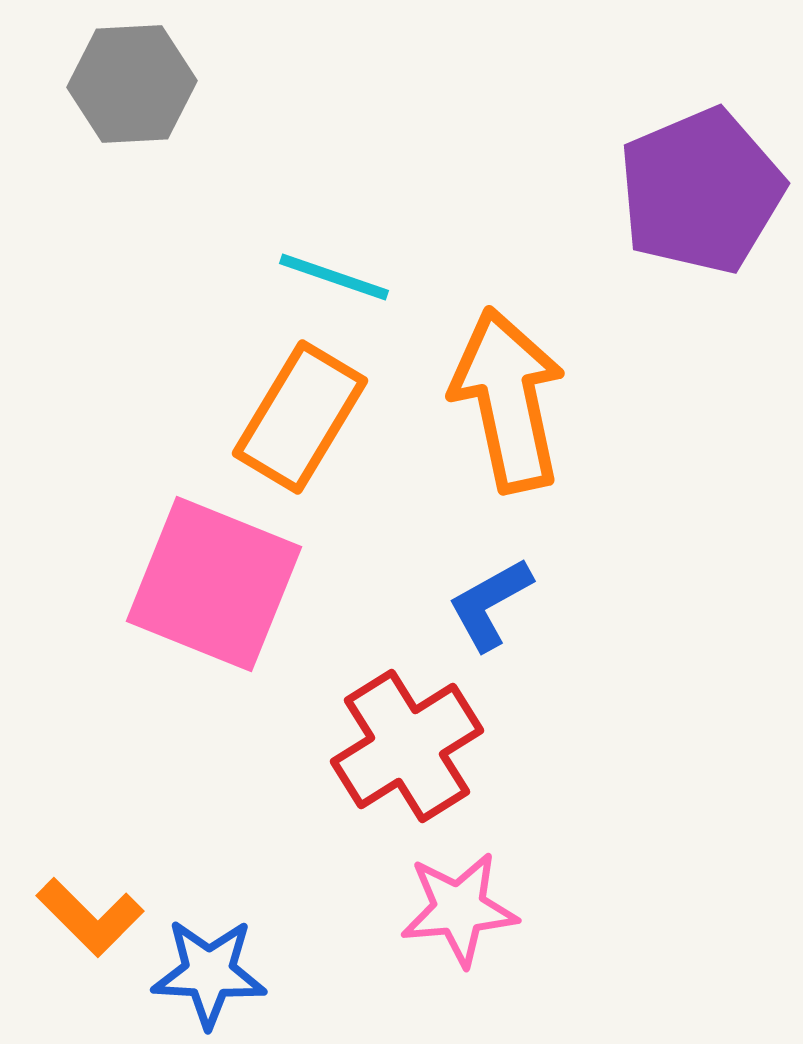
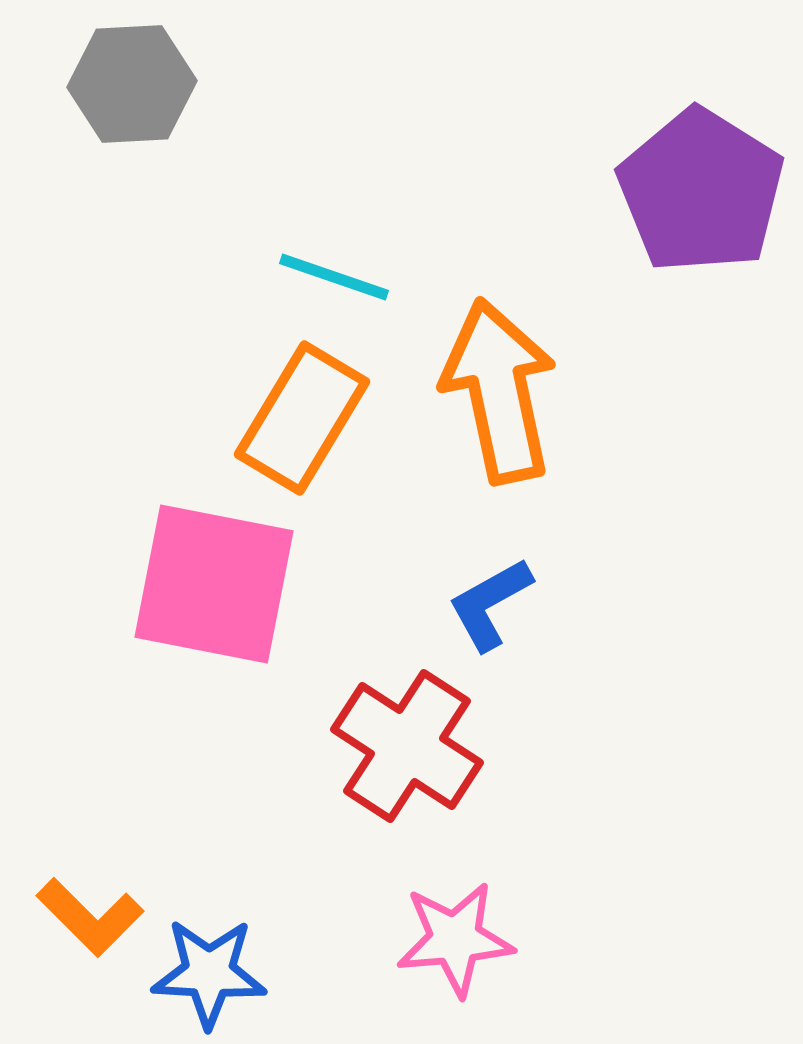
purple pentagon: rotated 17 degrees counterclockwise
orange arrow: moved 9 px left, 9 px up
orange rectangle: moved 2 px right, 1 px down
pink square: rotated 11 degrees counterclockwise
red cross: rotated 25 degrees counterclockwise
pink star: moved 4 px left, 30 px down
